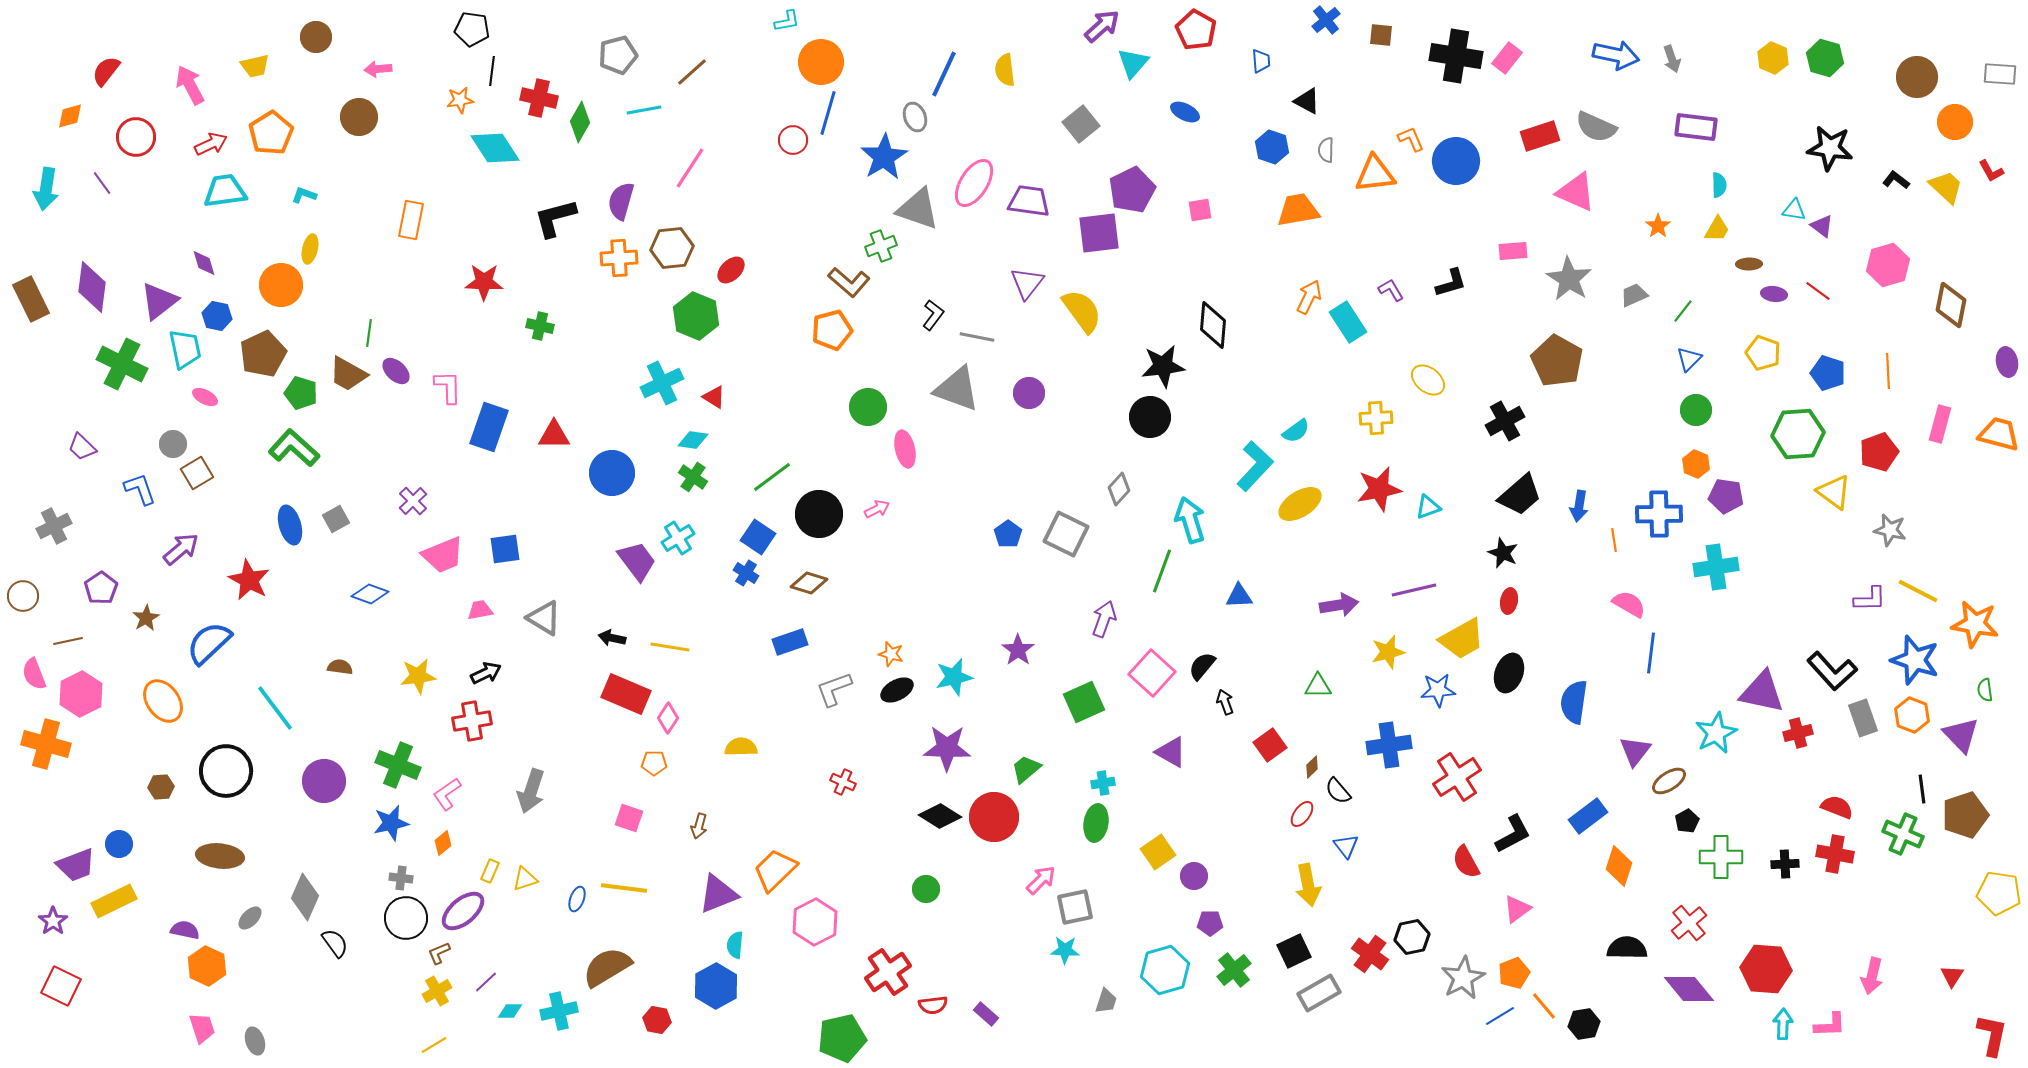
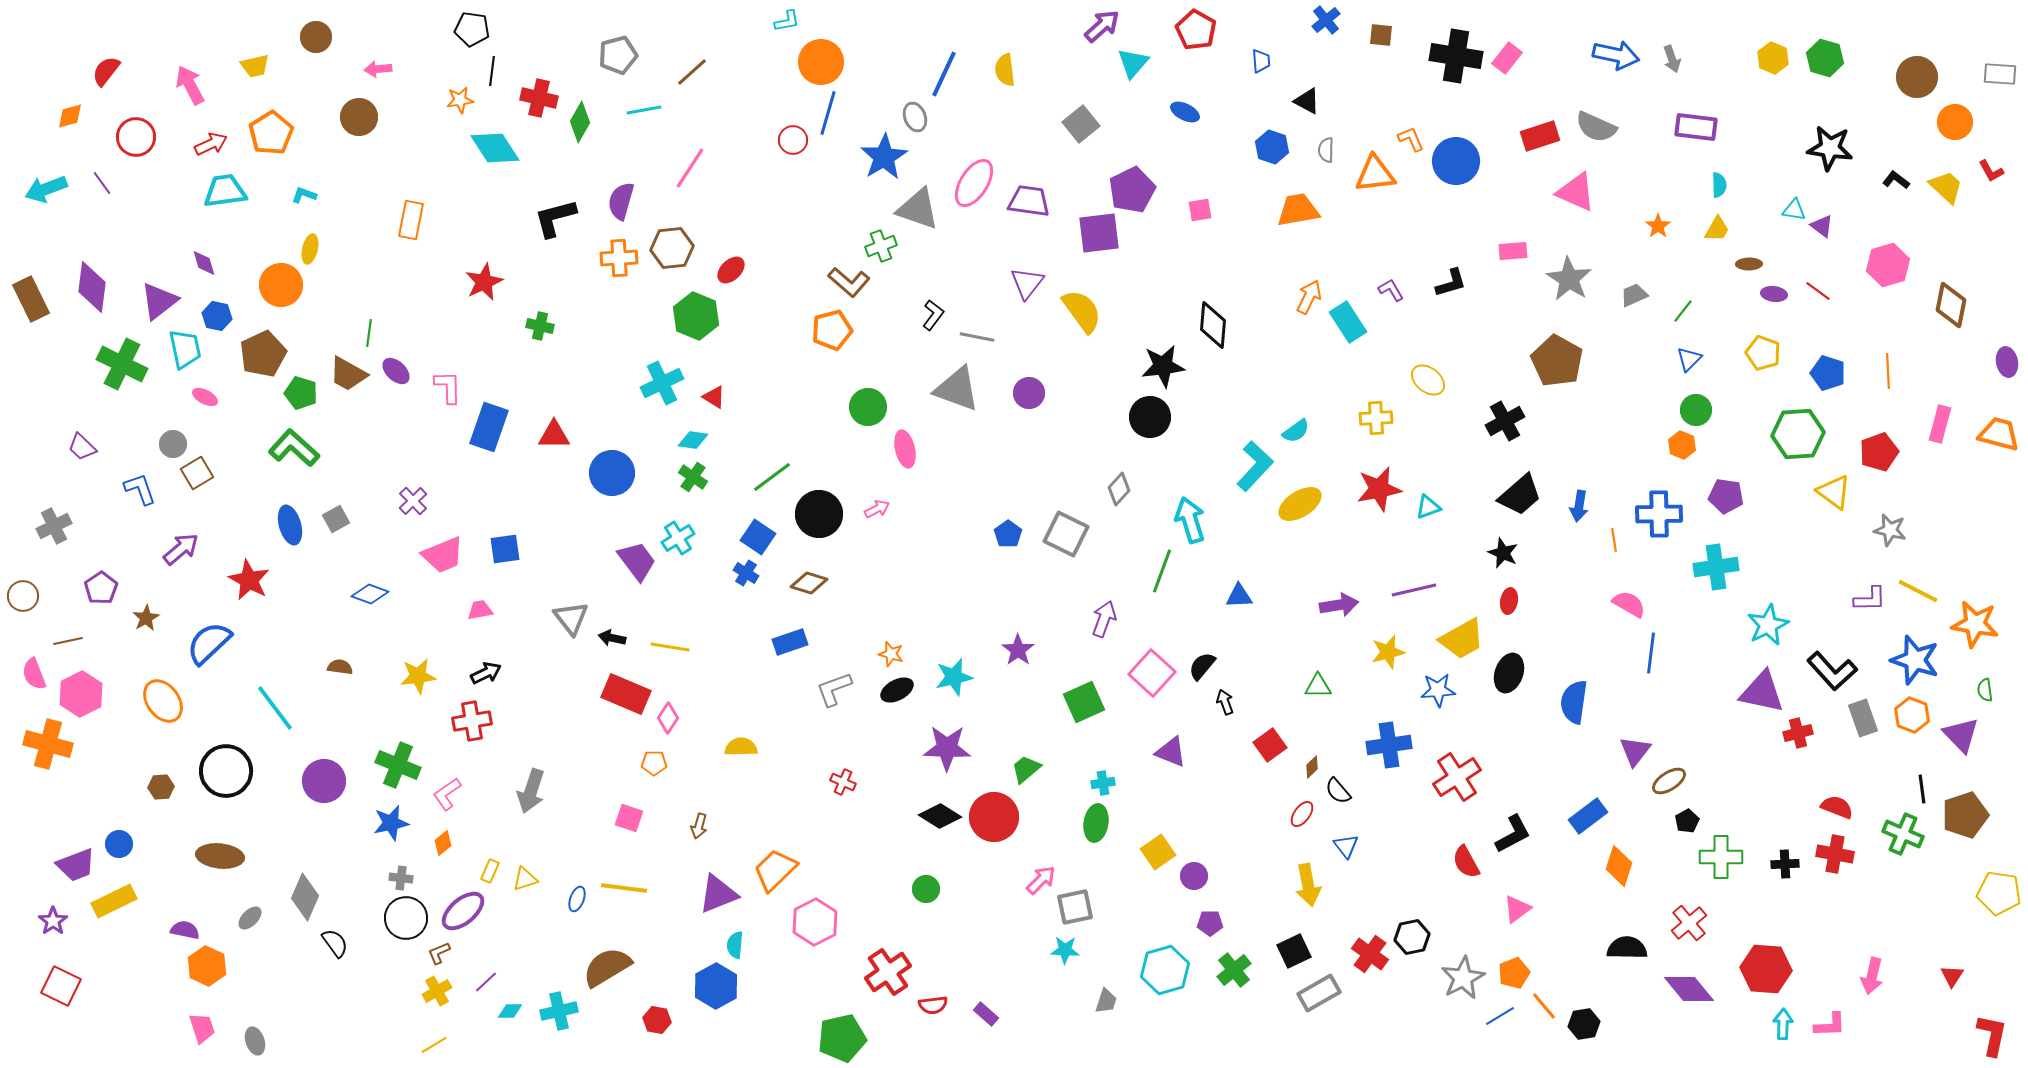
cyan arrow at (46, 189): rotated 60 degrees clockwise
red star at (484, 282): rotated 27 degrees counterclockwise
orange hexagon at (1696, 464): moved 14 px left, 19 px up
gray triangle at (544, 618): moved 27 px right; rotated 21 degrees clockwise
cyan star at (1716, 733): moved 52 px right, 108 px up
orange cross at (46, 744): moved 2 px right
purple triangle at (1171, 752): rotated 8 degrees counterclockwise
